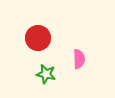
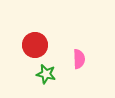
red circle: moved 3 px left, 7 px down
